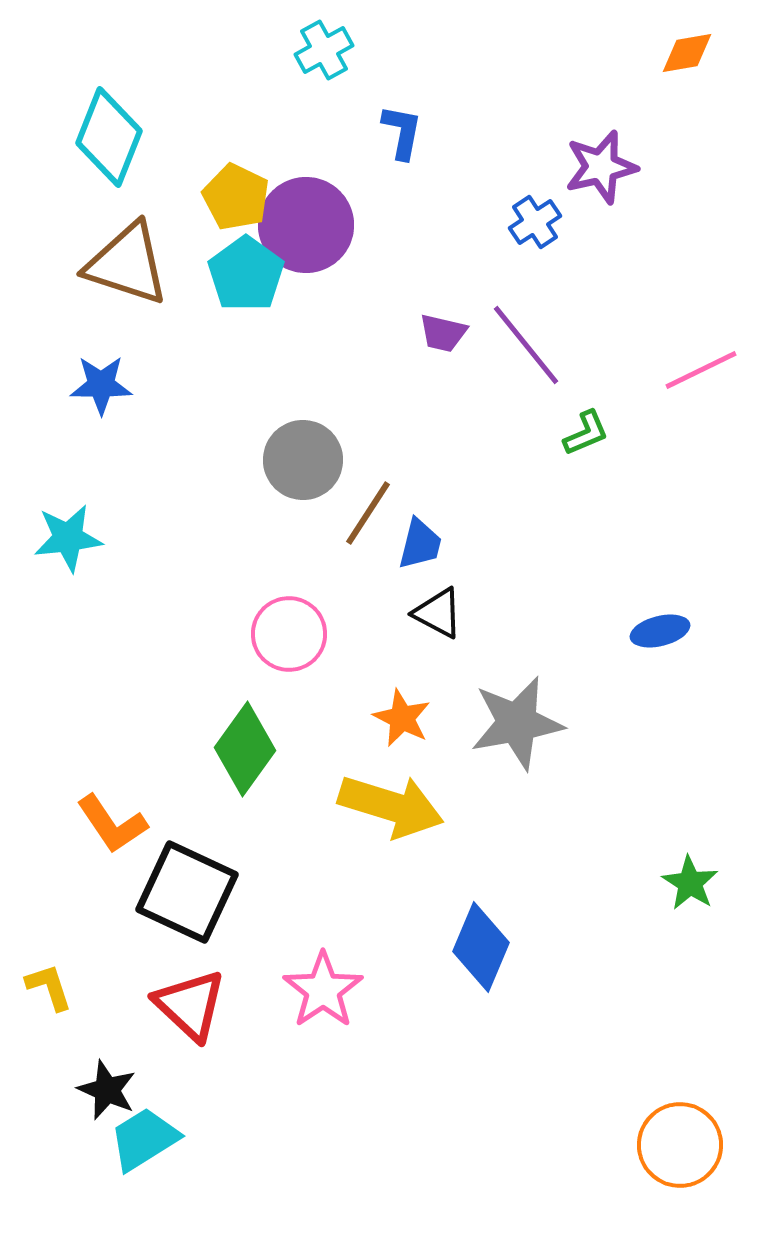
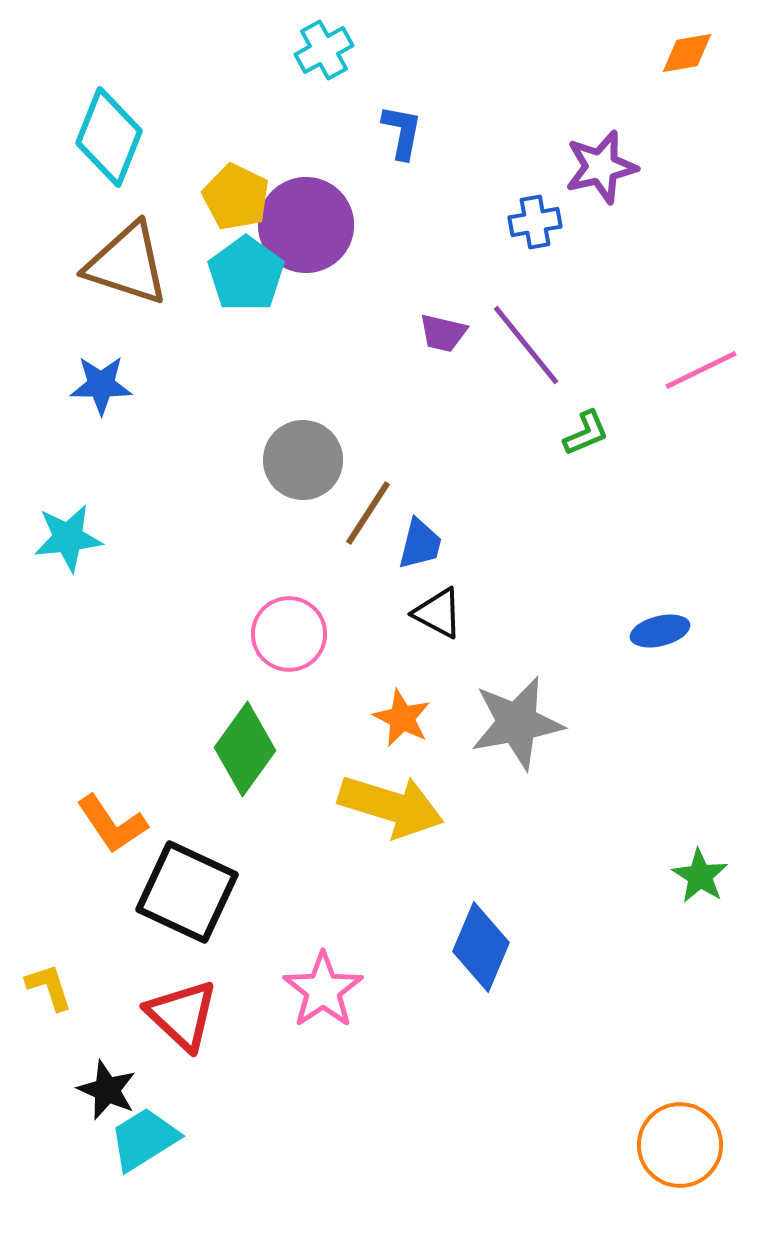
blue cross: rotated 24 degrees clockwise
green star: moved 10 px right, 7 px up
red triangle: moved 8 px left, 10 px down
